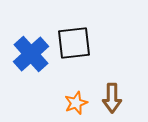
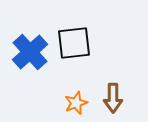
blue cross: moved 1 px left, 2 px up
brown arrow: moved 1 px right
